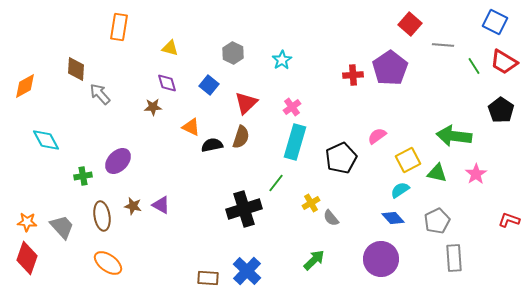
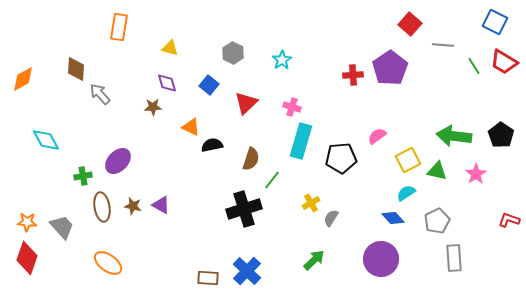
orange diamond at (25, 86): moved 2 px left, 7 px up
pink cross at (292, 107): rotated 36 degrees counterclockwise
black pentagon at (501, 110): moved 25 px down
brown semicircle at (241, 137): moved 10 px right, 22 px down
cyan rectangle at (295, 142): moved 6 px right, 1 px up
black pentagon at (341, 158): rotated 20 degrees clockwise
green triangle at (437, 173): moved 2 px up
green line at (276, 183): moved 4 px left, 3 px up
cyan semicircle at (400, 190): moved 6 px right, 3 px down
brown ellipse at (102, 216): moved 9 px up
gray semicircle at (331, 218): rotated 72 degrees clockwise
